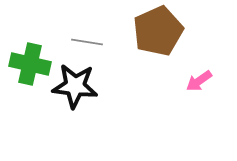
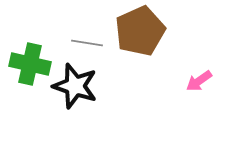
brown pentagon: moved 18 px left
gray line: moved 1 px down
black star: rotated 12 degrees clockwise
